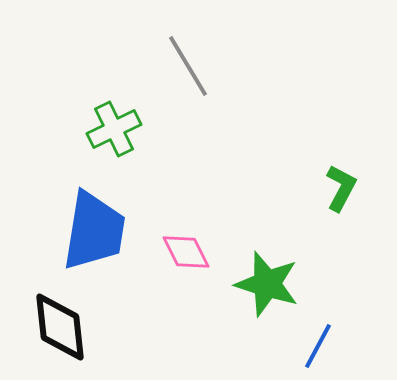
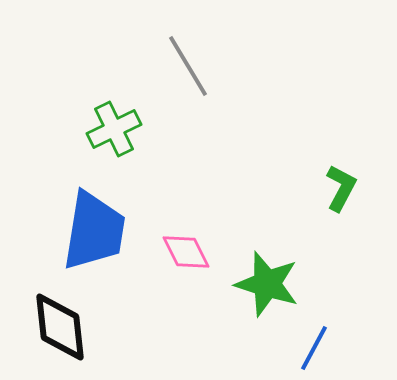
blue line: moved 4 px left, 2 px down
